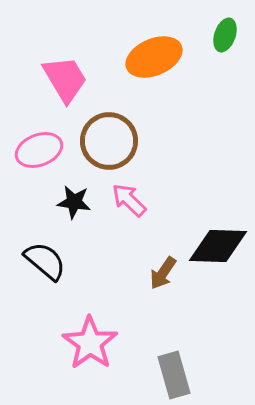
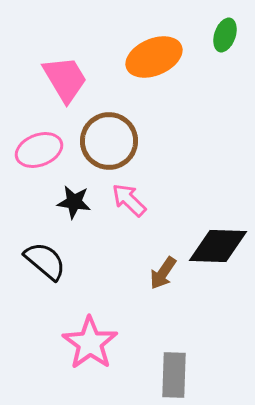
gray rectangle: rotated 18 degrees clockwise
